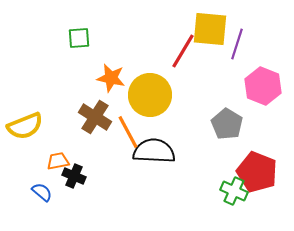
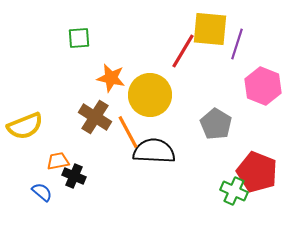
gray pentagon: moved 11 px left
